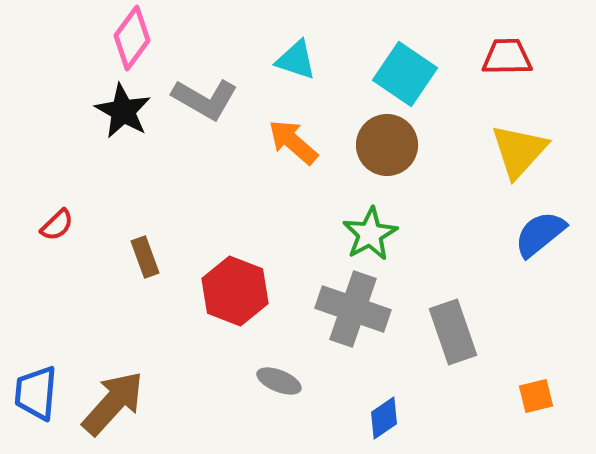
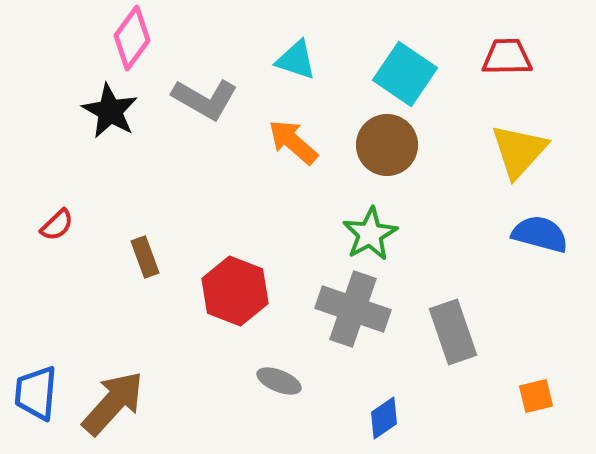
black star: moved 13 px left
blue semicircle: rotated 54 degrees clockwise
